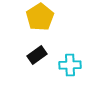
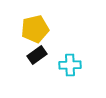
yellow pentagon: moved 5 px left, 12 px down; rotated 20 degrees clockwise
